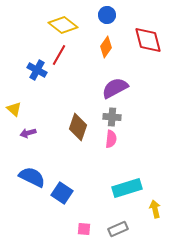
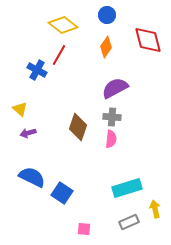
yellow triangle: moved 6 px right
gray rectangle: moved 11 px right, 7 px up
